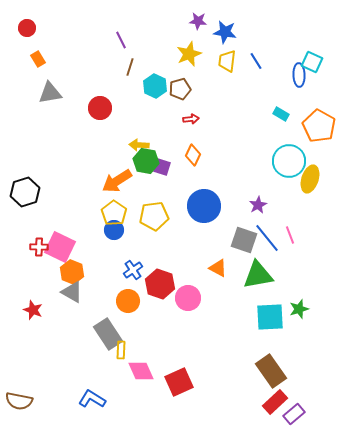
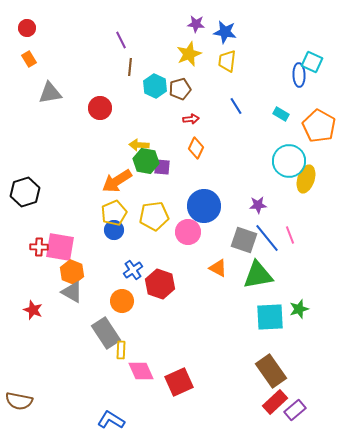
purple star at (198, 21): moved 2 px left, 3 px down
orange rectangle at (38, 59): moved 9 px left
blue line at (256, 61): moved 20 px left, 45 px down
brown line at (130, 67): rotated 12 degrees counterclockwise
orange diamond at (193, 155): moved 3 px right, 7 px up
purple square at (162, 167): rotated 12 degrees counterclockwise
yellow ellipse at (310, 179): moved 4 px left
purple star at (258, 205): rotated 24 degrees clockwise
yellow pentagon at (114, 213): rotated 15 degrees clockwise
pink square at (60, 247): rotated 16 degrees counterclockwise
pink circle at (188, 298): moved 66 px up
orange circle at (128, 301): moved 6 px left
gray rectangle at (108, 334): moved 2 px left, 1 px up
blue L-shape at (92, 399): moved 19 px right, 21 px down
purple rectangle at (294, 414): moved 1 px right, 4 px up
